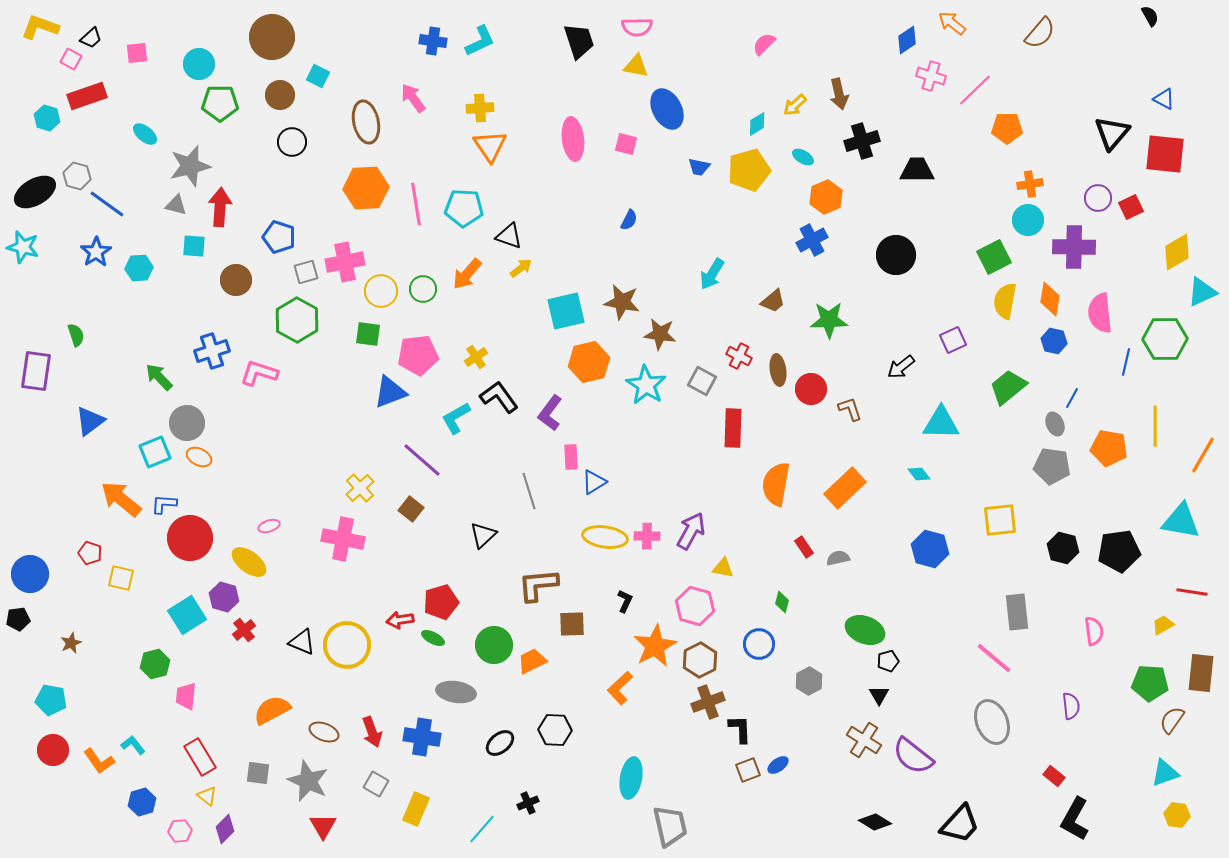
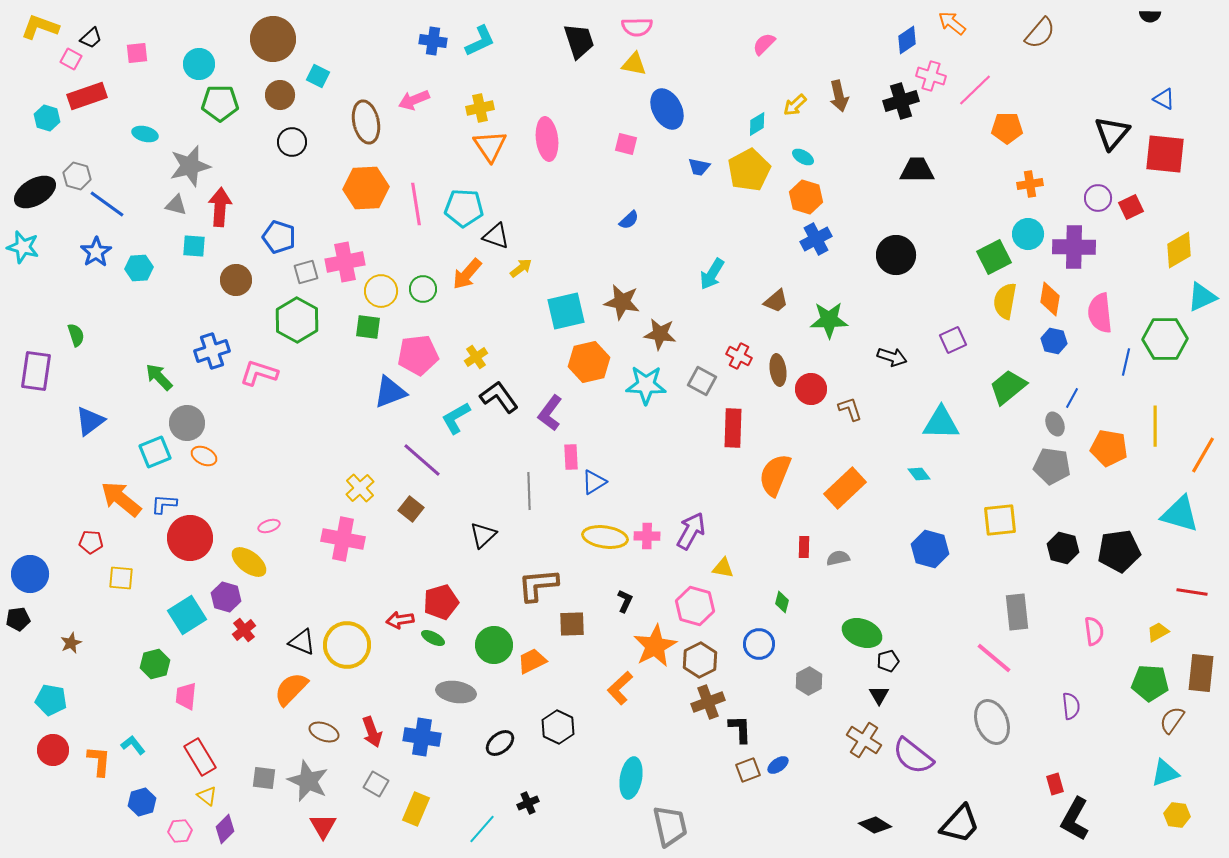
black semicircle at (1150, 16): rotated 120 degrees clockwise
brown circle at (272, 37): moved 1 px right, 2 px down
yellow triangle at (636, 66): moved 2 px left, 2 px up
brown arrow at (839, 94): moved 2 px down
pink arrow at (413, 98): moved 1 px right, 2 px down; rotated 76 degrees counterclockwise
yellow cross at (480, 108): rotated 8 degrees counterclockwise
cyan ellipse at (145, 134): rotated 25 degrees counterclockwise
pink ellipse at (573, 139): moved 26 px left
black cross at (862, 141): moved 39 px right, 40 px up
yellow pentagon at (749, 170): rotated 12 degrees counterclockwise
orange hexagon at (826, 197): moved 20 px left; rotated 20 degrees counterclockwise
blue semicircle at (629, 220): rotated 20 degrees clockwise
cyan circle at (1028, 220): moved 14 px down
black triangle at (509, 236): moved 13 px left
blue cross at (812, 240): moved 4 px right, 1 px up
yellow diamond at (1177, 252): moved 2 px right, 2 px up
cyan triangle at (1202, 292): moved 5 px down
brown trapezoid at (773, 301): moved 3 px right
green square at (368, 334): moved 7 px up
black arrow at (901, 367): moved 9 px left, 10 px up; rotated 124 degrees counterclockwise
cyan star at (646, 385): rotated 30 degrees counterclockwise
orange ellipse at (199, 457): moved 5 px right, 1 px up
orange semicircle at (776, 484): moved 1 px left, 9 px up; rotated 12 degrees clockwise
gray line at (529, 491): rotated 15 degrees clockwise
cyan triangle at (1181, 521): moved 1 px left, 7 px up; rotated 6 degrees clockwise
red rectangle at (804, 547): rotated 35 degrees clockwise
red pentagon at (90, 553): moved 1 px right, 11 px up; rotated 15 degrees counterclockwise
yellow square at (121, 578): rotated 8 degrees counterclockwise
purple hexagon at (224, 597): moved 2 px right
yellow trapezoid at (1163, 625): moved 5 px left, 7 px down
green ellipse at (865, 630): moved 3 px left, 3 px down
orange semicircle at (272, 710): moved 19 px right, 21 px up; rotated 18 degrees counterclockwise
black hexagon at (555, 730): moved 3 px right, 3 px up; rotated 24 degrees clockwise
orange L-shape at (99, 761): rotated 140 degrees counterclockwise
gray square at (258, 773): moved 6 px right, 5 px down
red rectangle at (1054, 776): moved 1 px right, 8 px down; rotated 35 degrees clockwise
black diamond at (875, 822): moved 3 px down
